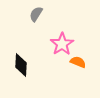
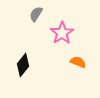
pink star: moved 11 px up
black diamond: moved 2 px right; rotated 35 degrees clockwise
